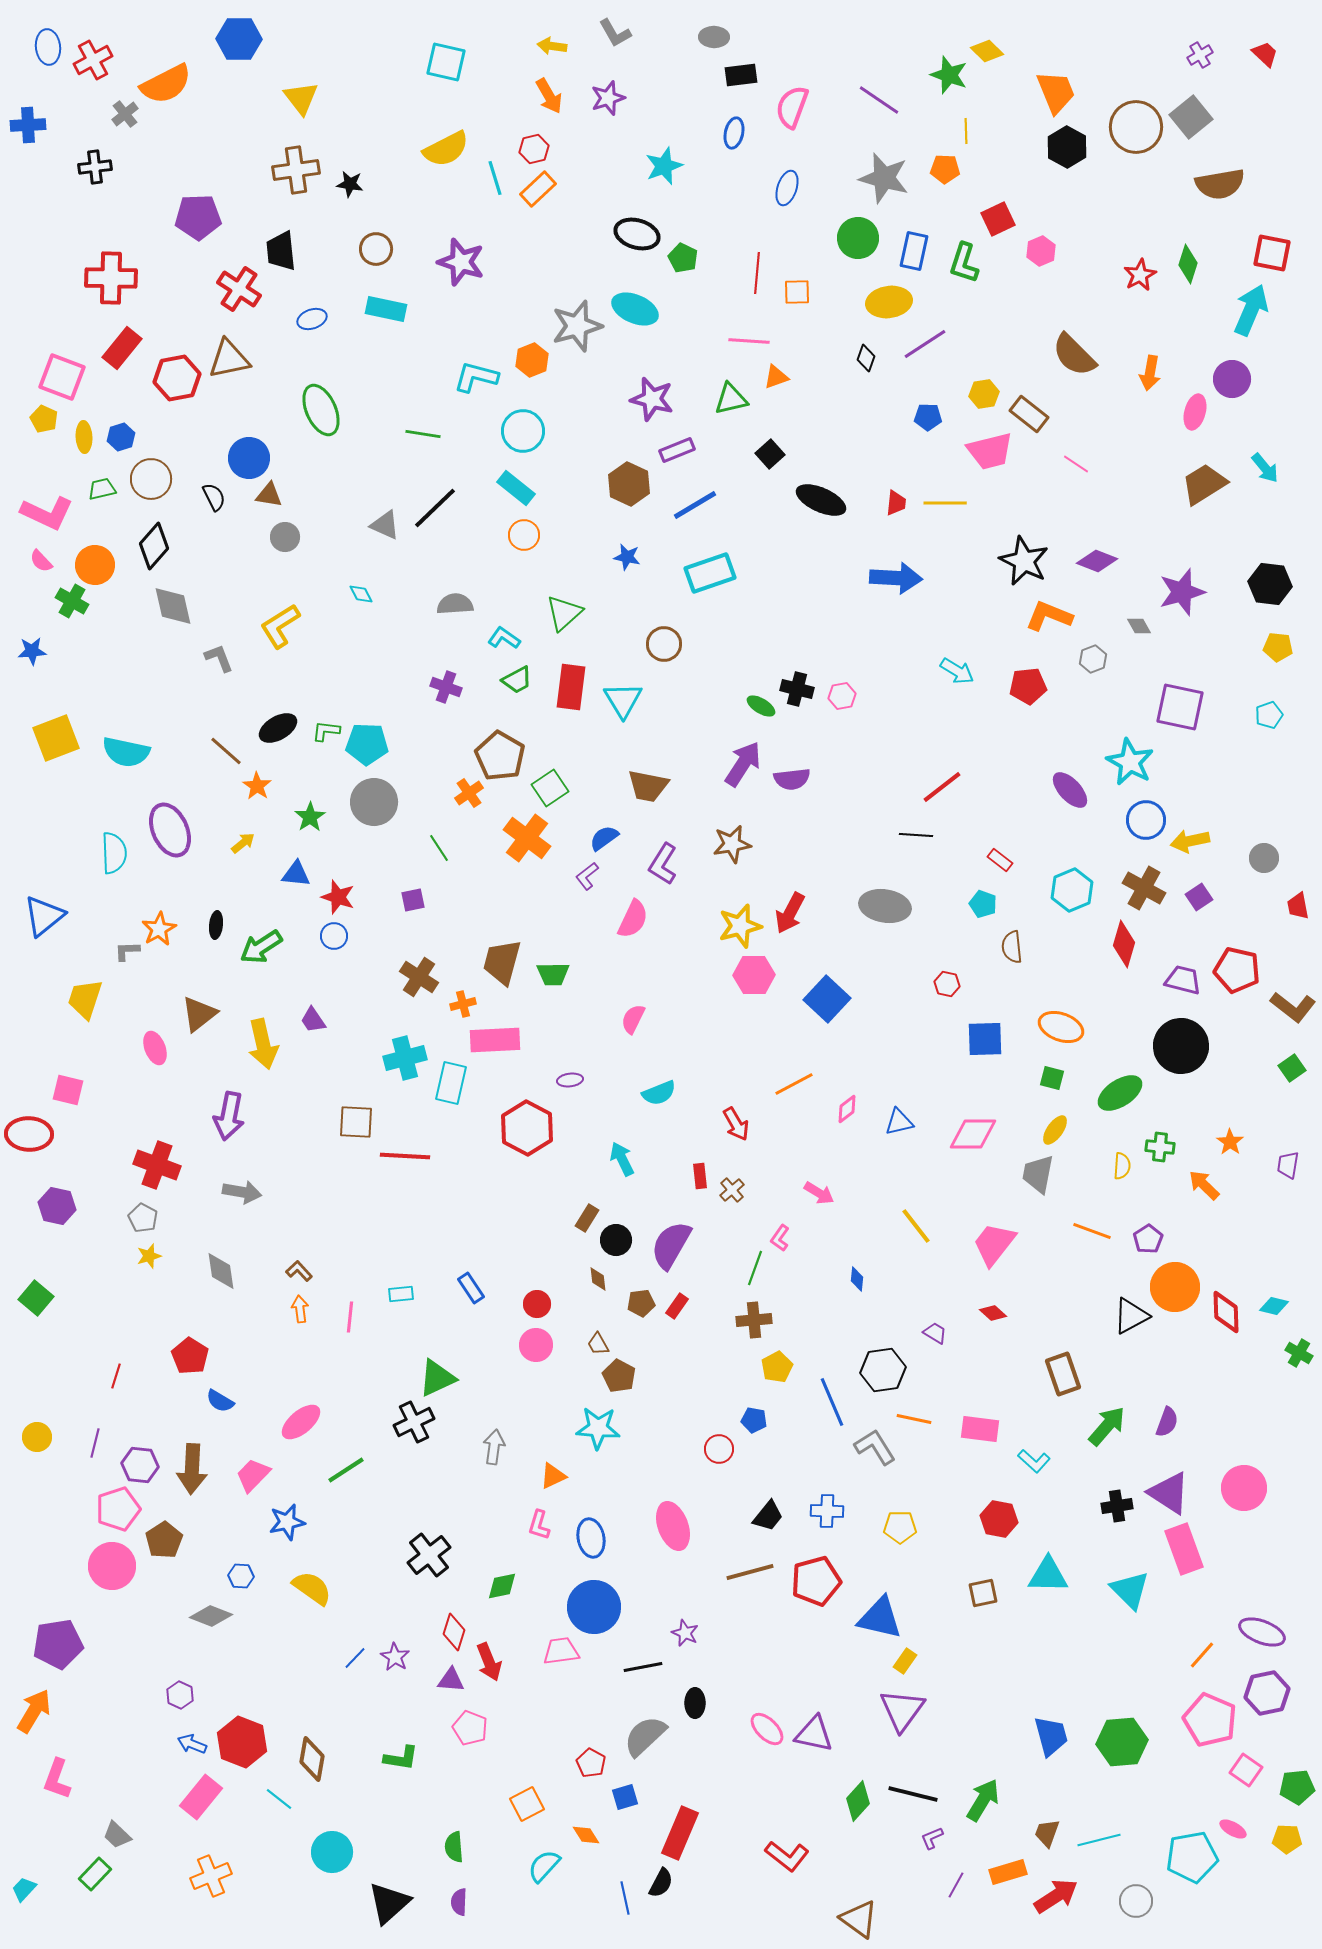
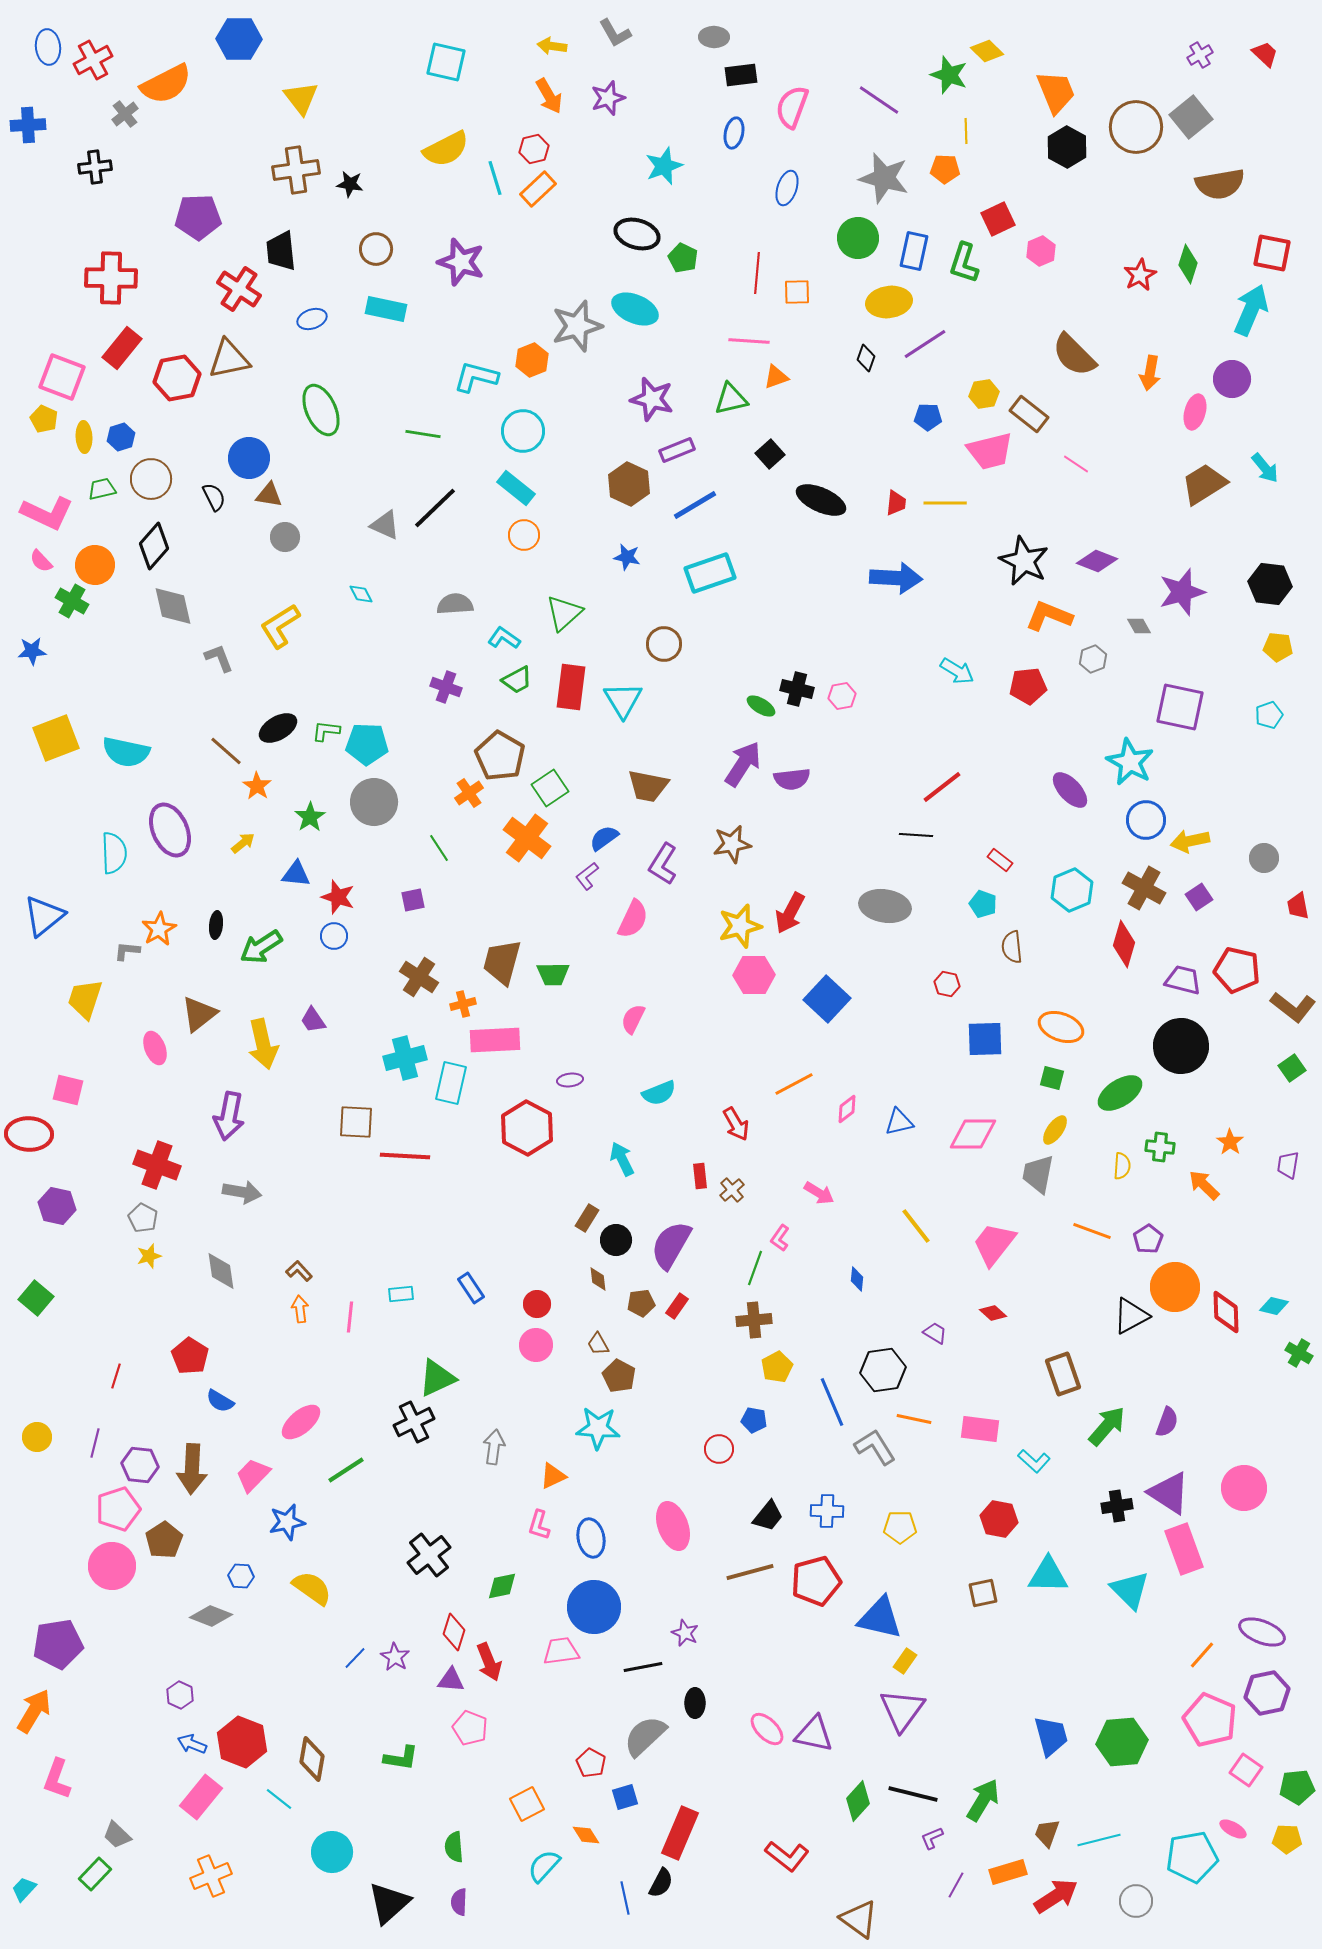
gray L-shape at (127, 951): rotated 8 degrees clockwise
